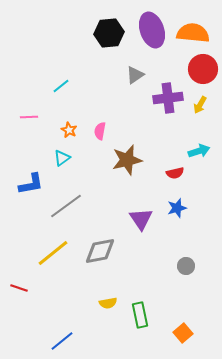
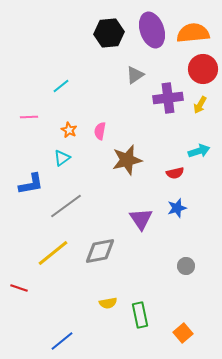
orange semicircle: rotated 12 degrees counterclockwise
